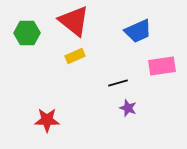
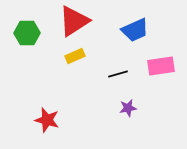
red triangle: rotated 48 degrees clockwise
blue trapezoid: moved 3 px left, 1 px up
pink rectangle: moved 1 px left
black line: moved 9 px up
purple star: rotated 30 degrees counterclockwise
red star: rotated 15 degrees clockwise
